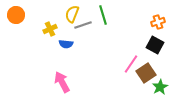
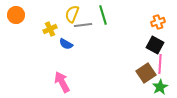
gray line: rotated 12 degrees clockwise
blue semicircle: rotated 24 degrees clockwise
pink line: moved 29 px right; rotated 30 degrees counterclockwise
